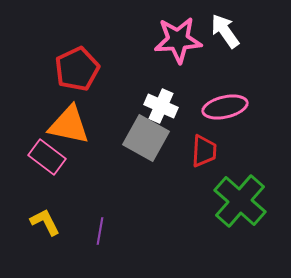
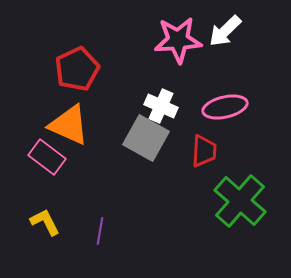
white arrow: rotated 99 degrees counterclockwise
orange triangle: rotated 12 degrees clockwise
